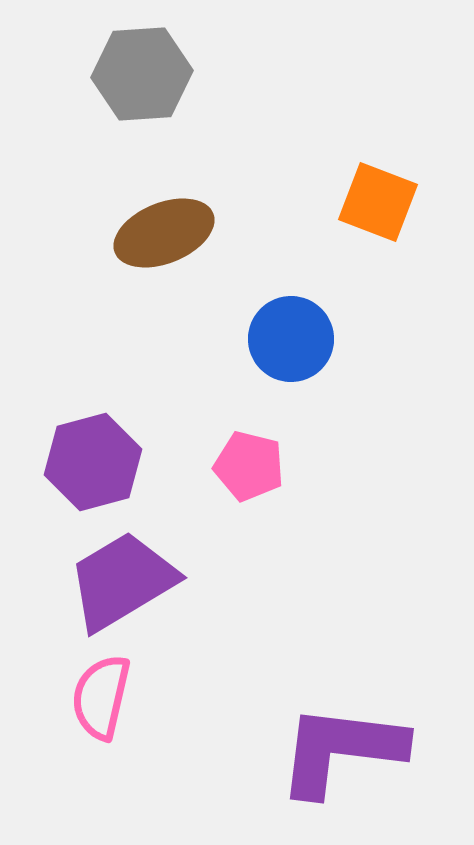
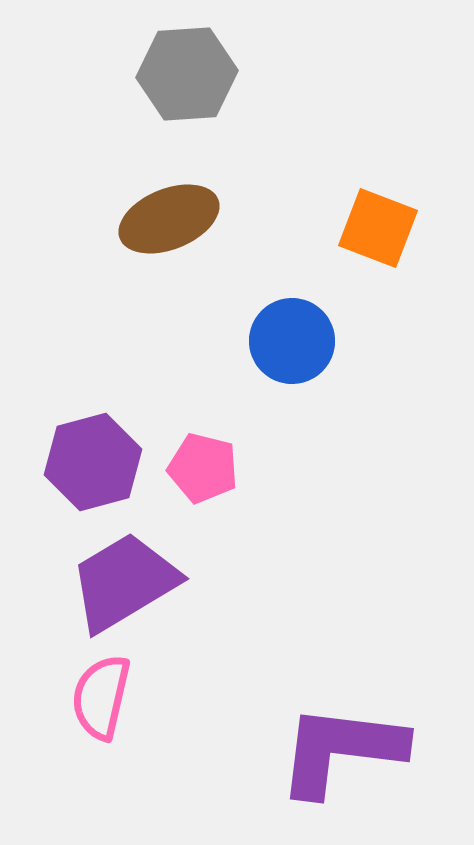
gray hexagon: moved 45 px right
orange square: moved 26 px down
brown ellipse: moved 5 px right, 14 px up
blue circle: moved 1 px right, 2 px down
pink pentagon: moved 46 px left, 2 px down
purple trapezoid: moved 2 px right, 1 px down
